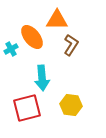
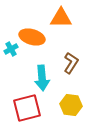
orange triangle: moved 4 px right, 2 px up
orange ellipse: rotated 35 degrees counterclockwise
brown L-shape: moved 18 px down
